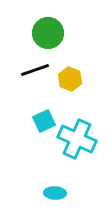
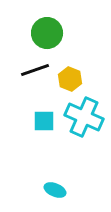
green circle: moved 1 px left
cyan square: rotated 25 degrees clockwise
cyan cross: moved 7 px right, 22 px up
cyan ellipse: moved 3 px up; rotated 20 degrees clockwise
